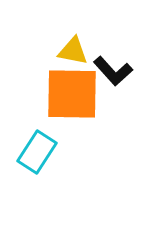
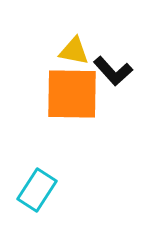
yellow triangle: moved 1 px right
cyan rectangle: moved 38 px down
